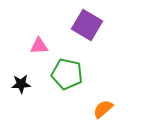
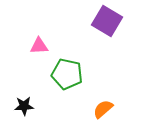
purple square: moved 20 px right, 4 px up
black star: moved 3 px right, 22 px down
